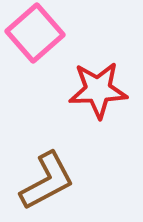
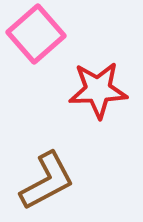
pink square: moved 1 px right, 1 px down
